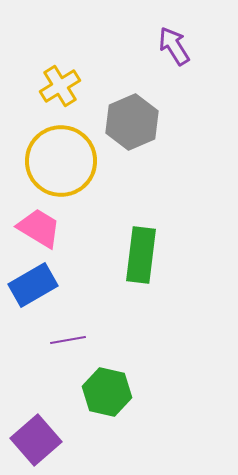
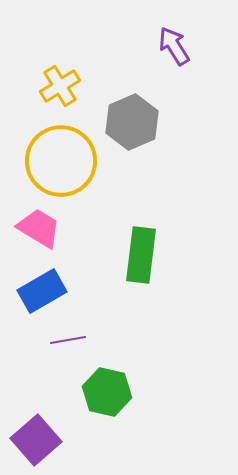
blue rectangle: moved 9 px right, 6 px down
